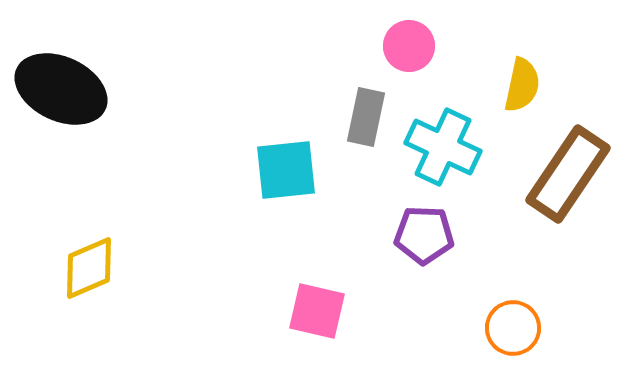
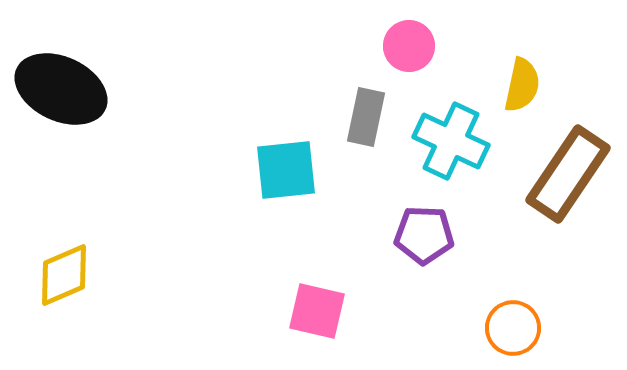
cyan cross: moved 8 px right, 6 px up
yellow diamond: moved 25 px left, 7 px down
